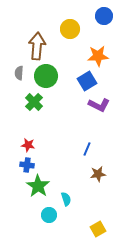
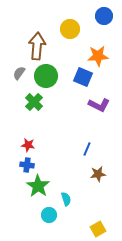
gray semicircle: rotated 32 degrees clockwise
blue square: moved 4 px left, 4 px up; rotated 36 degrees counterclockwise
